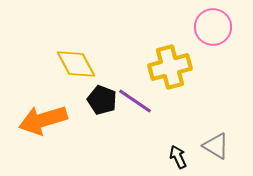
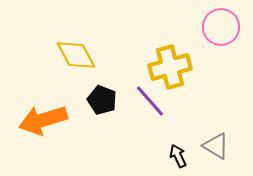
pink circle: moved 8 px right
yellow diamond: moved 9 px up
purple line: moved 15 px right; rotated 15 degrees clockwise
black arrow: moved 1 px up
